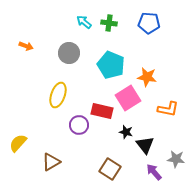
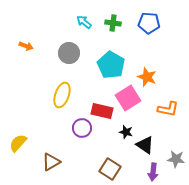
green cross: moved 4 px right
cyan pentagon: rotated 8 degrees clockwise
orange star: rotated 12 degrees clockwise
yellow ellipse: moved 4 px right
purple circle: moved 3 px right, 3 px down
black triangle: rotated 18 degrees counterclockwise
purple arrow: moved 1 px left; rotated 132 degrees counterclockwise
